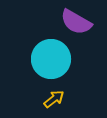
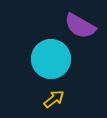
purple semicircle: moved 4 px right, 4 px down
